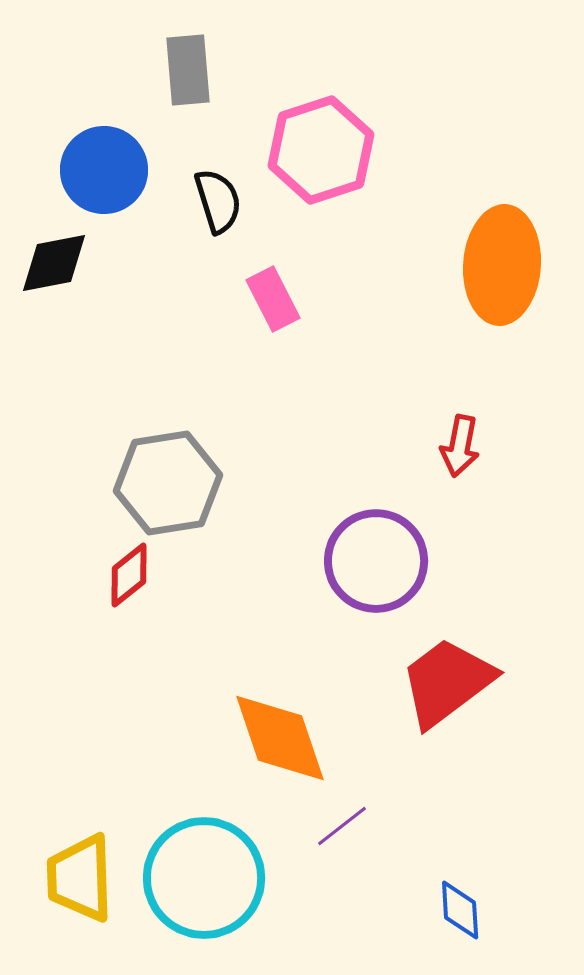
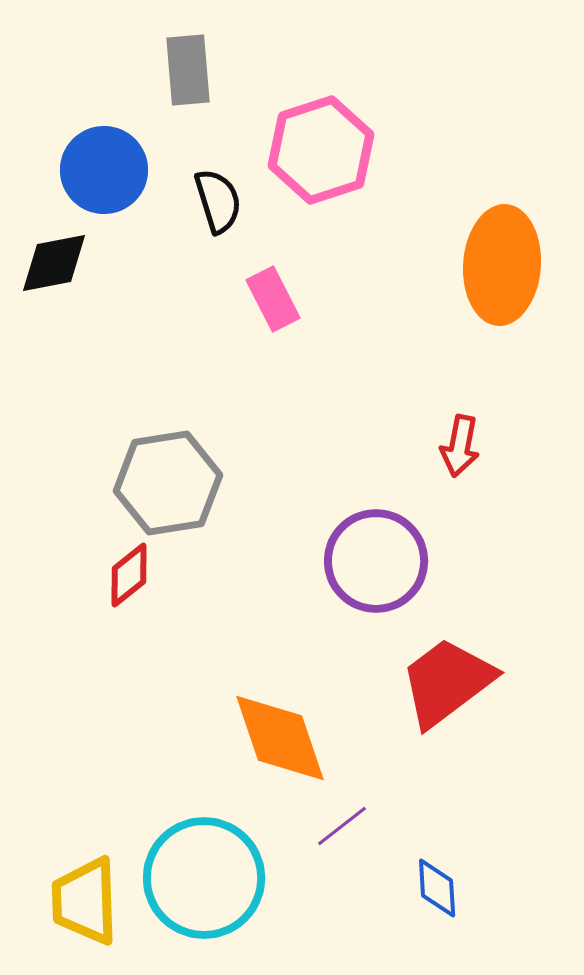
yellow trapezoid: moved 5 px right, 23 px down
blue diamond: moved 23 px left, 22 px up
